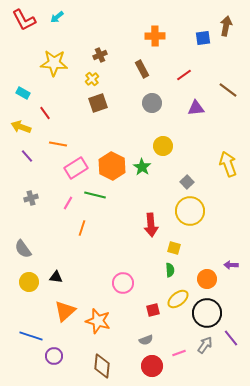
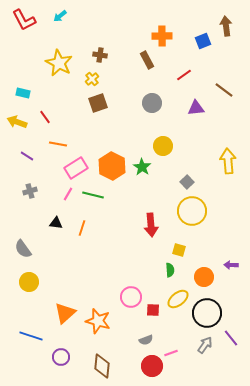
cyan arrow at (57, 17): moved 3 px right, 1 px up
brown arrow at (226, 26): rotated 18 degrees counterclockwise
orange cross at (155, 36): moved 7 px right
blue square at (203, 38): moved 3 px down; rotated 14 degrees counterclockwise
brown cross at (100, 55): rotated 32 degrees clockwise
yellow star at (54, 63): moved 5 px right; rotated 24 degrees clockwise
brown rectangle at (142, 69): moved 5 px right, 9 px up
brown line at (228, 90): moved 4 px left
cyan rectangle at (23, 93): rotated 16 degrees counterclockwise
red line at (45, 113): moved 4 px down
yellow arrow at (21, 127): moved 4 px left, 5 px up
purple line at (27, 156): rotated 16 degrees counterclockwise
yellow arrow at (228, 164): moved 3 px up; rotated 15 degrees clockwise
green line at (95, 195): moved 2 px left
gray cross at (31, 198): moved 1 px left, 7 px up
pink line at (68, 203): moved 9 px up
yellow circle at (190, 211): moved 2 px right
yellow square at (174, 248): moved 5 px right, 2 px down
black triangle at (56, 277): moved 54 px up
orange circle at (207, 279): moved 3 px left, 2 px up
pink circle at (123, 283): moved 8 px right, 14 px down
red square at (153, 310): rotated 16 degrees clockwise
orange triangle at (65, 311): moved 2 px down
pink line at (179, 353): moved 8 px left
purple circle at (54, 356): moved 7 px right, 1 px down
